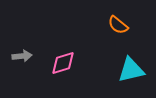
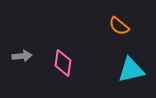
orange semicircle: moved 1 px right, 1 px down
pink diamond: rotated 64 degrees counterclockwise
